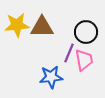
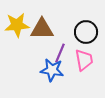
brown triangle: moved 2 px down
purple line: moved 9 px left
blue star: moved 1 px right, 7 px up; rotated 15 degrees clockwise
